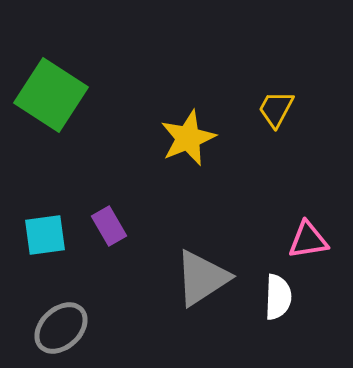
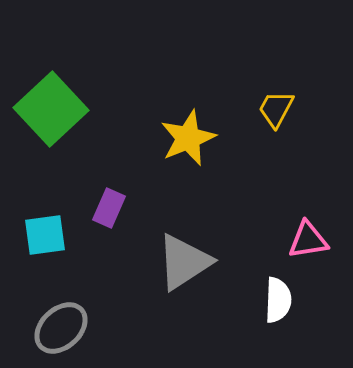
green square: moved 14 px down; rotated 14 degrees clockwise
purple rectangle: moved 18 px up; rotated 54 degrees clockwise
gray triangle: moved 18 px left, 16 px up
white semicircle: moved 3 px down
